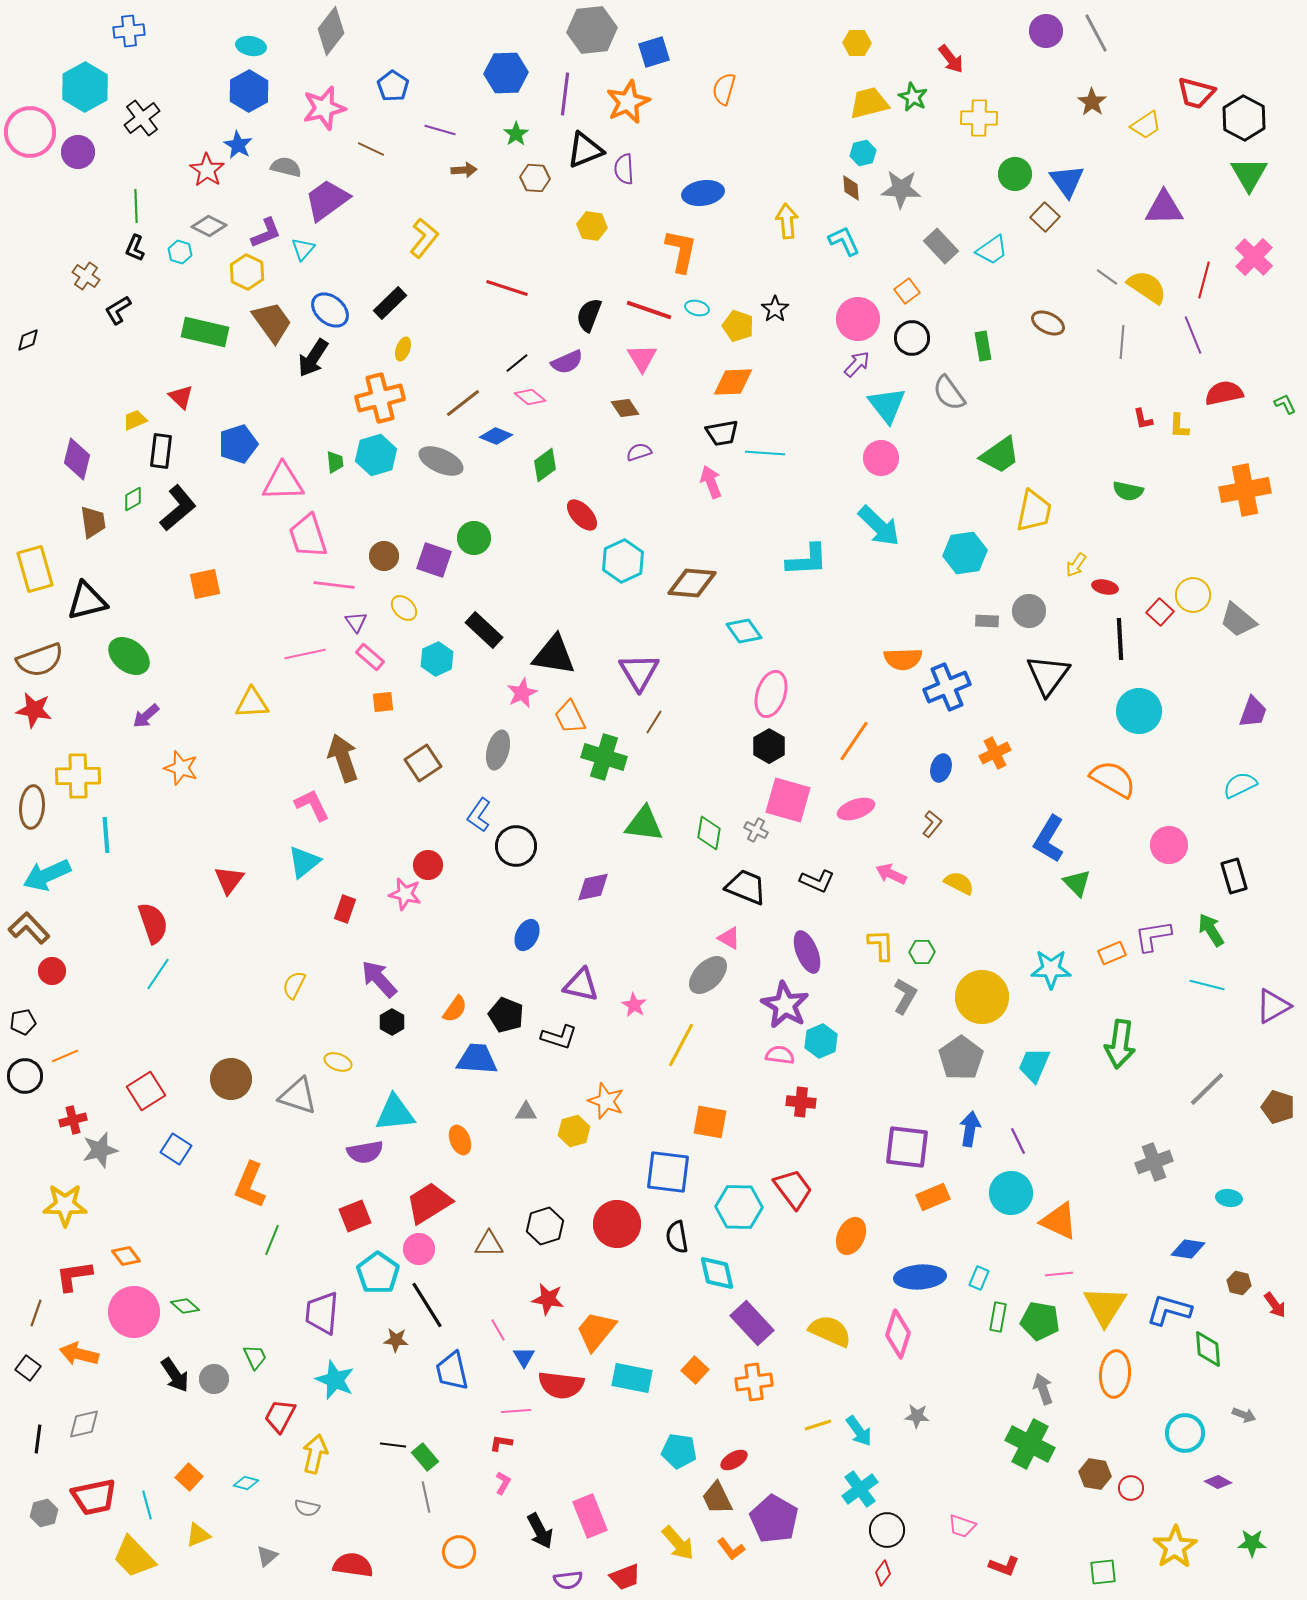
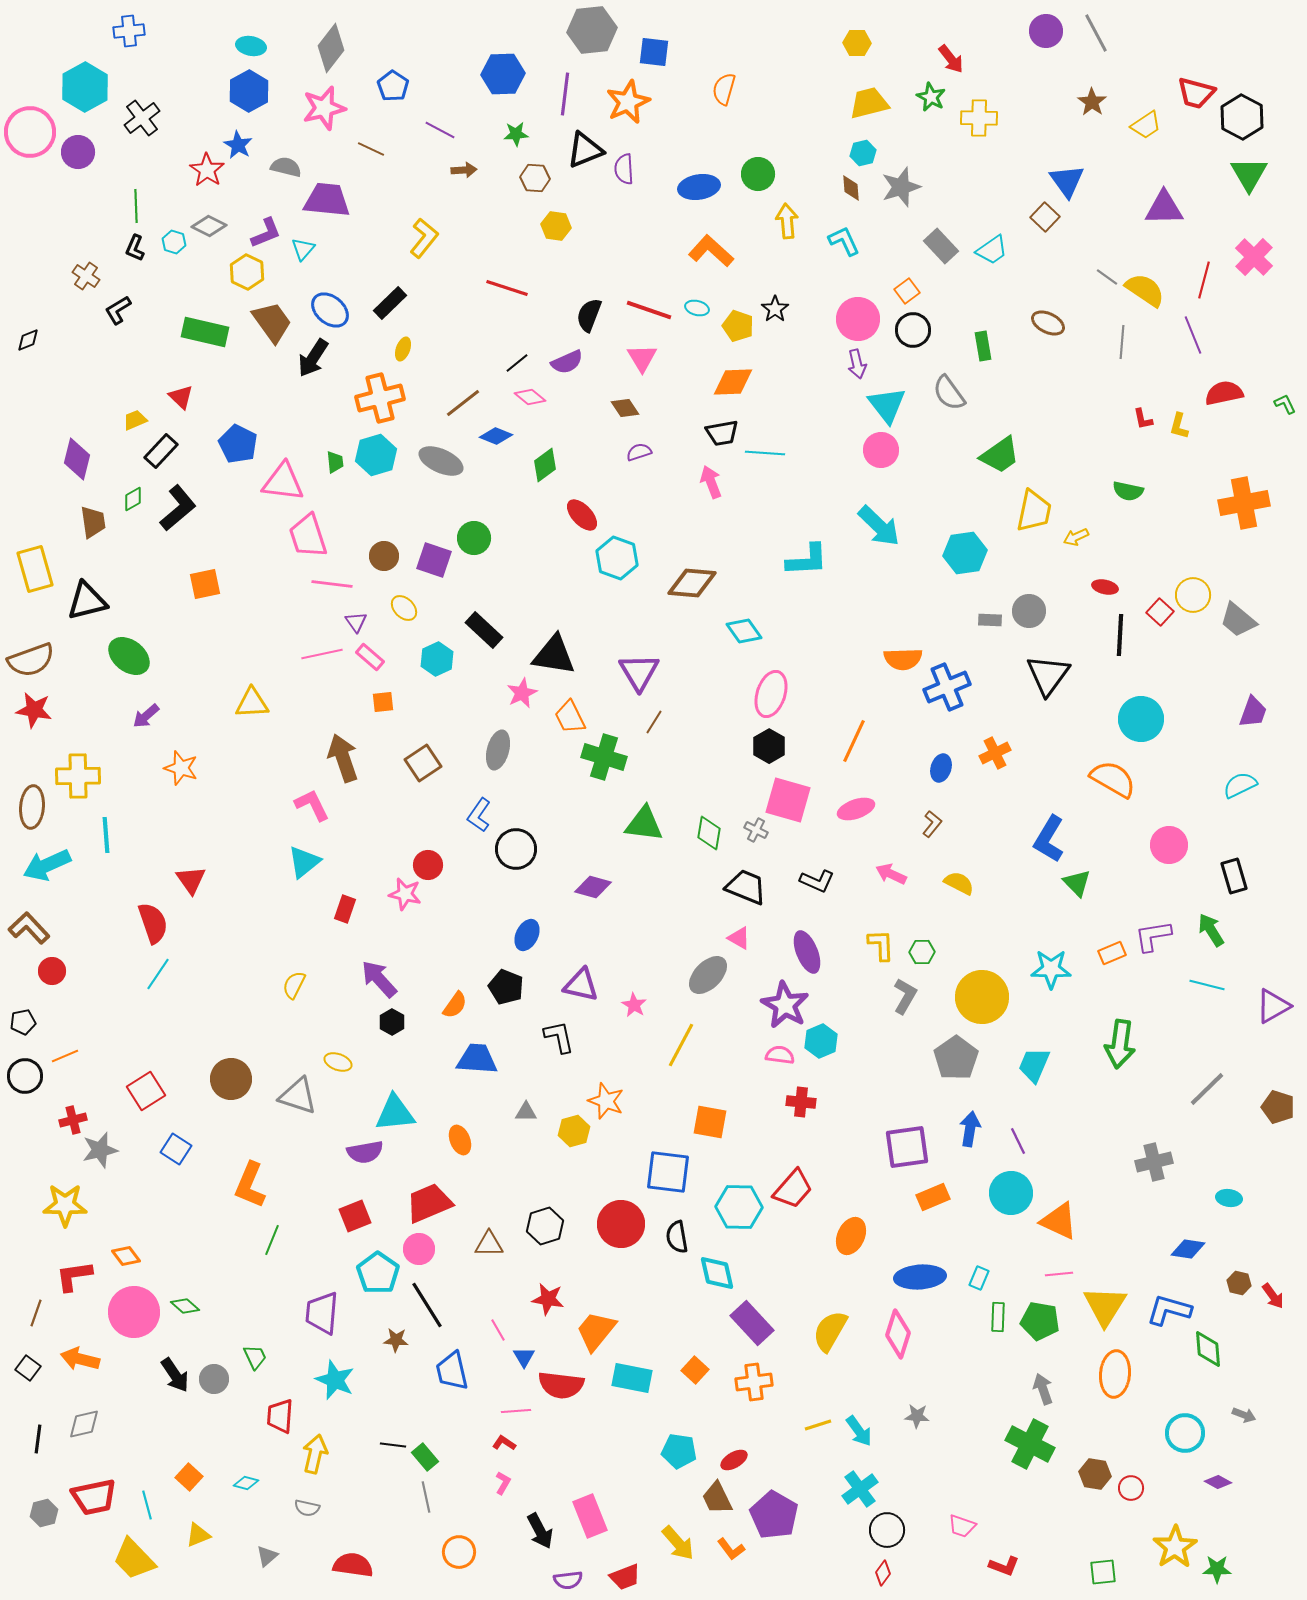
gray diamond at (331, 31): moved 17 px down
blue square at (654, 52): rotated 24 degrees clockwise
blue hexagon at (506, 73): moved 3 px left, 1 px down
green star at (913, 97): moved 18 px right
black hexagon at (1244, 118): moved 2 px left, 1 px up
purple line at (440, 130): rotated 12 degrees clockwise
green star at (516, 134): rotated 30 degrees clockwise
green circle at (1015, 174): moved 257 px left
gray star at (901, 189): moved 2 px up; rotated 21 degrees counterclockwise
blue ellipse at (703, 193): moved 4 px left, 6 px up
purple trapezoid at (327, 200): rotated 42 degrees clockwise
yellow hexagon at (592, 226): moved 36 px left
orange L-shape at (681, 251): moved 30 px right; rotated 60 degrees counterclockwise
cyan hexagon at (180, 252): moved 6 px left, 10 px up
yellow semicircle at (1147, 287): moved 2 px left, 3 px down
black circle at (912, 338): moved 1 px right, 8 px up
purple arrow at (857, 364): rotated 124 degrees clockwise
yellow L-shape at (1179, 426): rotated 12 degrees clockwise
blue pentagon at (238, 444): rotated 27 degrees counterclockwise
black rectangle at (161, 451): rotated 36 degrees clockwise
pink circle at (881, 458): moved 8 px up
pink triangle at (283, 482): rotated 9 degrees clockwise
orange cross at (1245, 490): moved 1 px left, 13 px down
cyan hexagon at (623, 561): moved 6 px left, 3 px up; rotated 15 degrees counterclockwise
yellow arrow at (1076, 565): moved 28 px up; rotated 30 degrees clockwise
pink line at (334, 585): moved 2 px left, 1 px up
gray rectangle at (987, 621): moved 3 px right, 1 px up
black line at (1120, 639): moved 4 px up; rotated 6 degrees clockwise
pink line at (305, 654): moved 17 px right
brown semicircle at (40, 660): moved 9 px left
cyan circle at (1139, 711): moved 2 px right, 8 px down
orange line at (854, 741): rotated 9 degrees counterclockwise
black circle at (516, 846): moved 3 px down
cyan arrow at (47, 875): moved 10 px up
red triangle at (229, 880): moved 38 px left; rotated 12 degrees counterclockwise
purple diamond at (593, 887): rotated 27 degrees clockwise
pink triangle at (729, 938): moved 10 px right
orange semicircle at (455, 1009): moved 4 px up
black pentagon at (506, 1015): moved 28 px up
black L-shape at (559, 1037): rotated 120 degrees counterclockwise
gray pentagon at (961, 1058): moved 5 px left
purple square at (907, 1147): rotated 15 degrees counterclockwise
gray cross at (1154, 1162): rotated 6 degrees clockwise
red trapezoid at (793, 1189): rotated 78 degrees clockwise
red trapezoid at (429, 1203): rotated 9 degrees clockwise
red circle at (617, 1224): moved 4 px right
red arrow at (1275, 1305): moved 2 px left, 9 px up
green rectangle at (998, 1317): rotated 8 degrees counterclockwise
yellow semicircle at (830, 1331): rotated 84 degrees counterclockwise
orange arrow at (79, 1354): moved 1 px right, 5 px down
red trapezoid at (280, 1416): rotated 24 degrees counterclockwise
red L-shape at (501, 1443): moved 3 px right; rotated 25 degrees clockwise
purple pentagon at (774, 1519): moved 4 px up
green star at (1252, 1543): moved 35 px left, 26 px down
yellow trapezoid at (134, 1557): moved 2 px down
